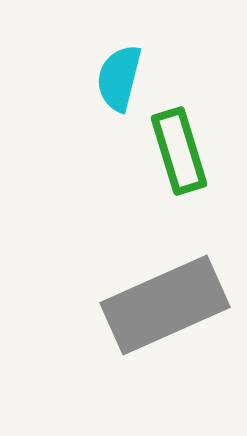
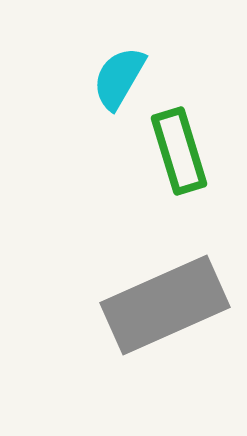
cyan semicircle: rotated 16 degrees clockwise
